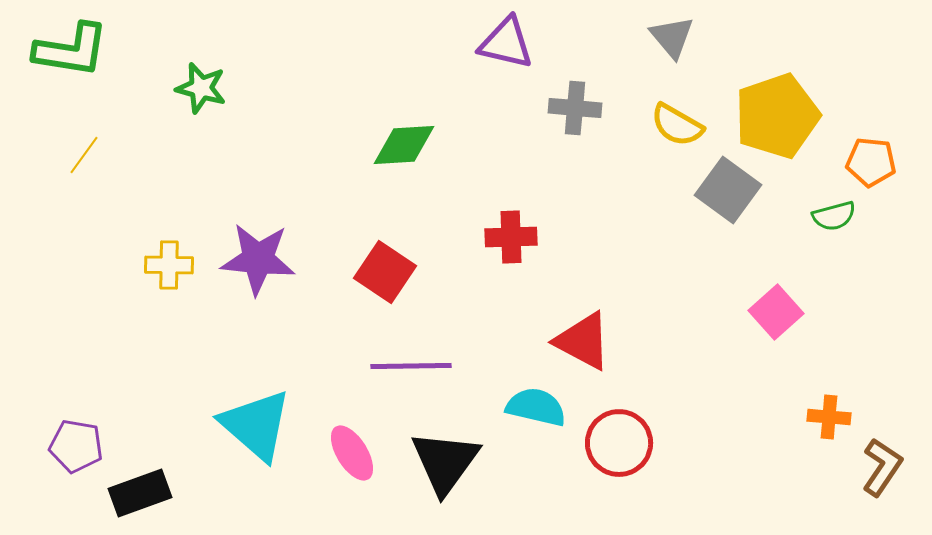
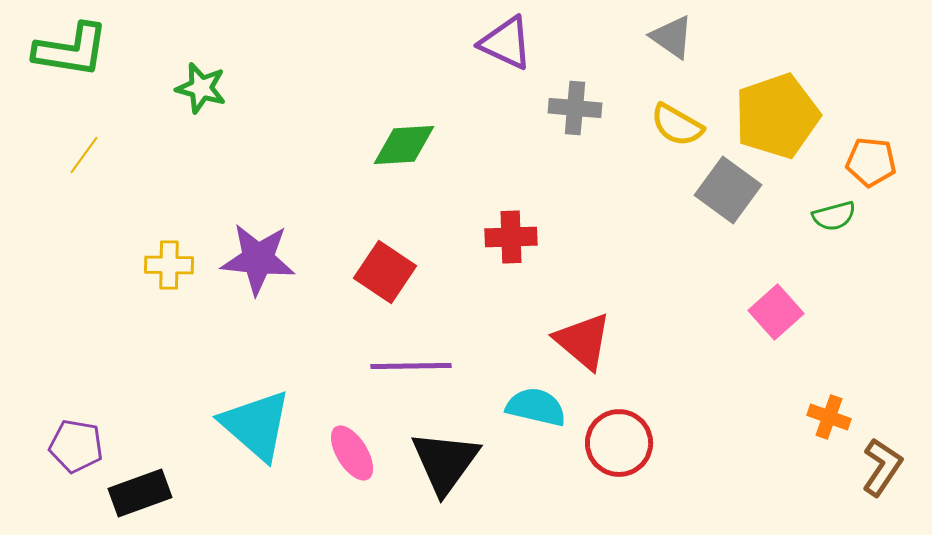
gray triangle: rotated 15 degrees counterclockwise
purple triangle: rotated 12 degrees clockwise
red triangle: rotated 12 degrees clockwise
orange cross: rotated 15 degrees clockwise
